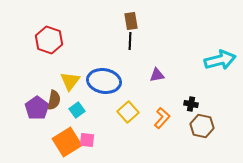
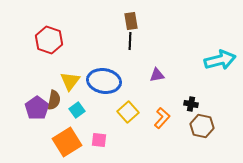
pink square: moved 12 px right
